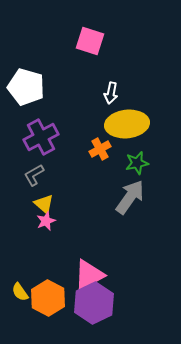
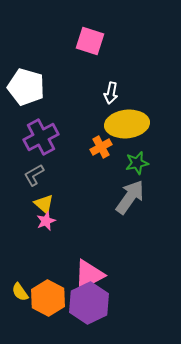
orange cross: moved 1 px right, 2 px up
purple hexagon: moved 5 px left
